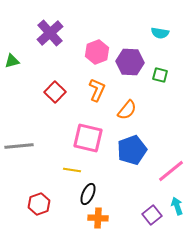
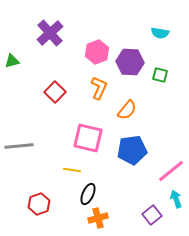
orange L-shape: moved 2 px right, 2 px up
blue pentagon: rotated 12 degrees clockwise
cyan arrow: moved 1 px left, 7 px up
orange cross: rotated 18 degrees counterclockwise
